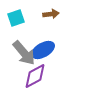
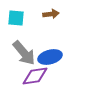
cyan square: rotated 24 degrees clockwise
blue ellipse: moved 7 px right, 7 px down; rotated 15 degrees clockwise
purple diamond: rotated 20 degrees clockwise
